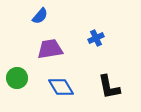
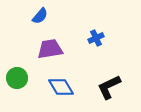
black L-shape: rotated 76 degrees clockwise
